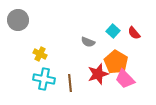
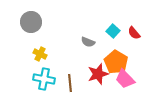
gray circle: moved 13 px right, 2 px down
